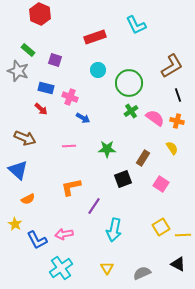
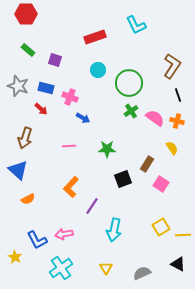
red hexagon: moved 14 px left; rotated 25 degrees counterclockwise
brown L-shape: rotated 25 degrees counterclockwise
gray star: moved 15 px down
brown arrow: rotated 85 degrees clockwise
brown rectangle: moved 4 px right, 6 px down
orange L-shape: rotated 35 degrees counterclockwise
purple line: moved 2 px left
yellow star: moved 33 px down
yellow triangle: moved 1 px left
